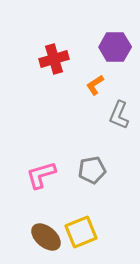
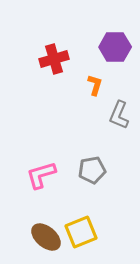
orange L-shape: rotated 140 degrees clockwise
